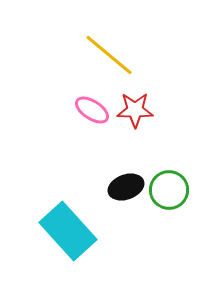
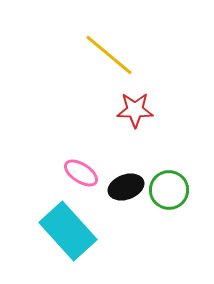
pink ellipse: moved 11 px left, 63 px down
